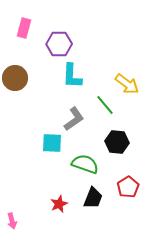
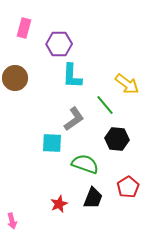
black hexagon: moved 3 px up
